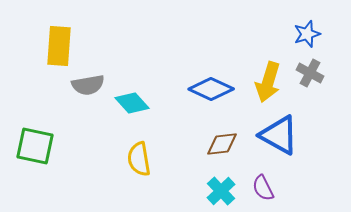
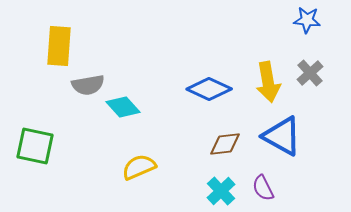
blue star: moved 14 px up; rotated 24 degrees clockwise
gray cross: rotated 20 degrees clockwise
yellow arrow: rotated 27 degrees counterclockwise
blue diamond: moved 2 px left
cyan diamond: moved 9 px left, 4 px down
blue triangle: moved 3 px right, 1 px down
brown diamond: moved 3 px right
yellow semicircle: moved 8 px down; rotated 76 degrees clockwise
